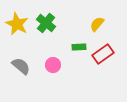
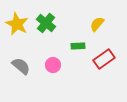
green rectangle: moved 1 px left, 1 px up
red rectangle: moved 1 px right, 5 px down
